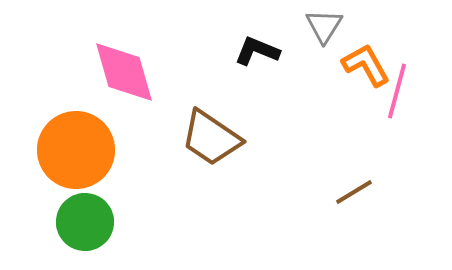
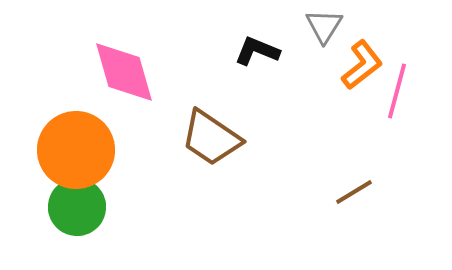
orange L-shape: moved 4 px left; rotated 81 degrees clockwise
green circle: moved 8 px left, 15 px up
